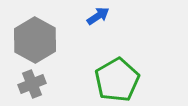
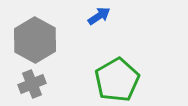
blue arrow: moved 1 px right
